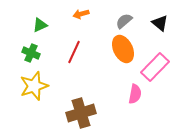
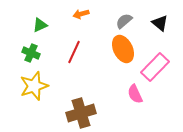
pink semicircle: rotated 144 degrees clockwise
